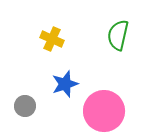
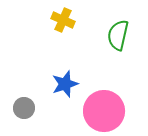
yellow cross: moved 11 px right, 19 px up
gray circle: moved 1 px left, 2 px down
